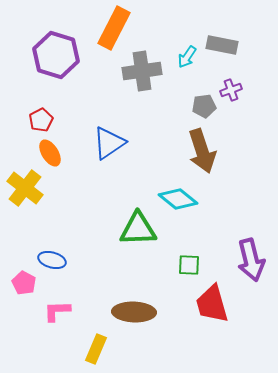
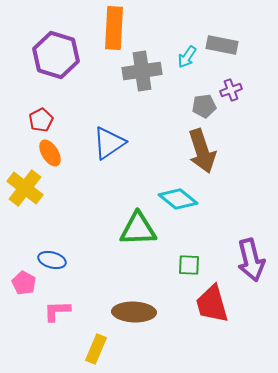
orange rectangle: rotated 24 degrees counterclockwise
